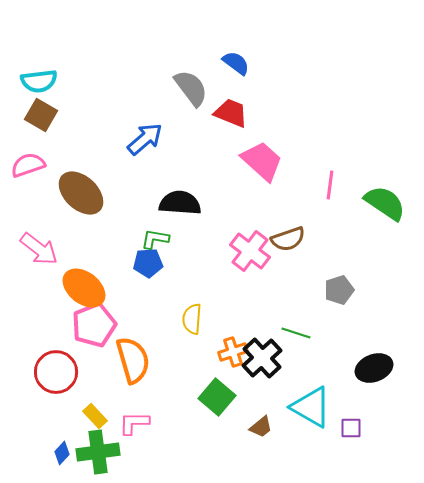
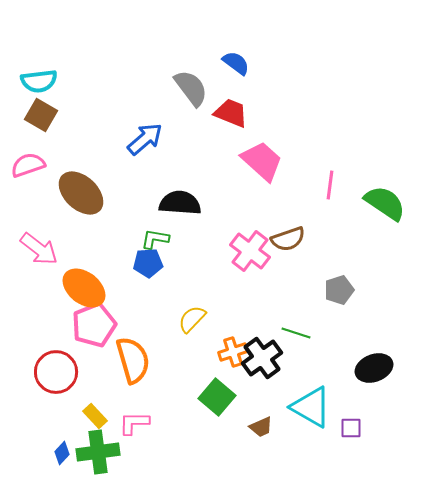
yellow semicircle: rotated 40 degrees clockwise
black cross: rotated 6 degrees clockwise
brown trapezoid: rotated 15 degrees clockwise
